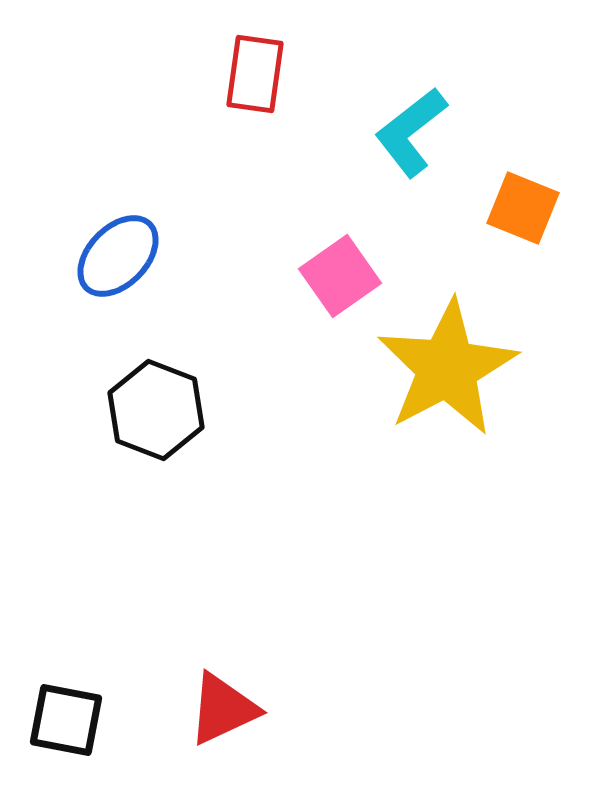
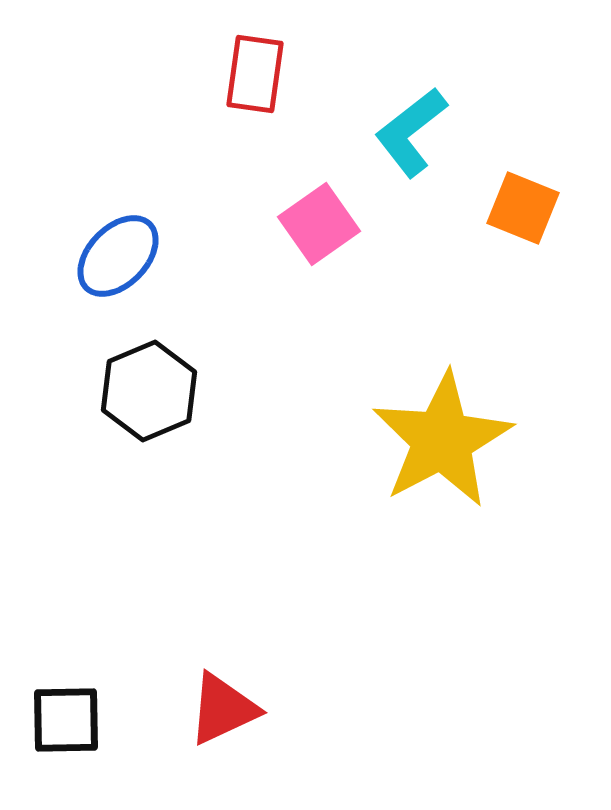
pink square: moved 21 px left, 52 px up
yellow star: moved 5 px left, 72 px down
black hexagon: moved 7 px left, 19 px up; rotated 16 degrees clockwise
black square: rotated 12 degrees counterclockwise
